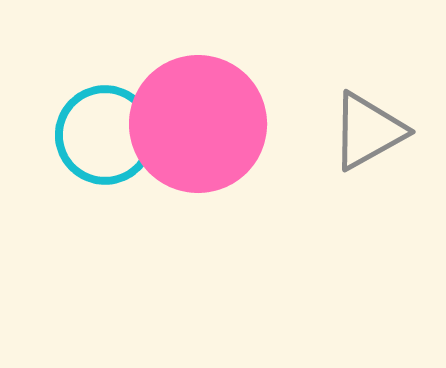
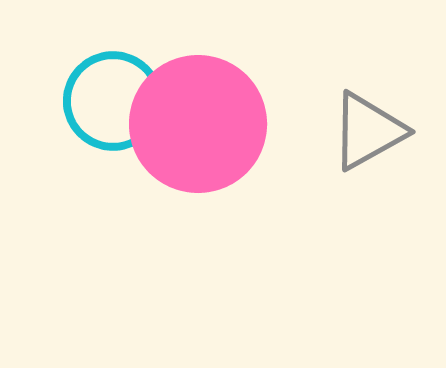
cyan circle: moved 8 px right, 34 px up
